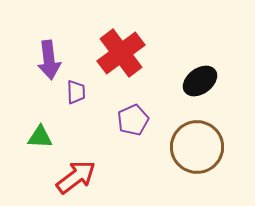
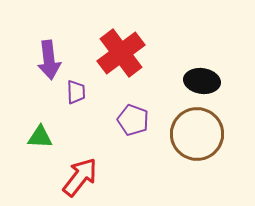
black ellipse: moved 2 px right; rotated 44 degrees clockwise
purple pentagon: rotated 28 degrees counterclockwise
brown circle: moved 13 px up
red arrow: moved 4 px right; rotated 15 degrees counterclockwise
